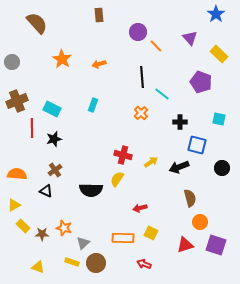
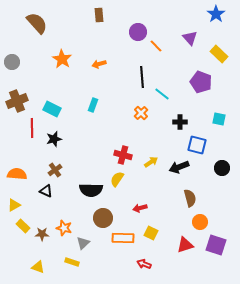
brown circle at (96, 263): moved 7 px right, 45 px up
